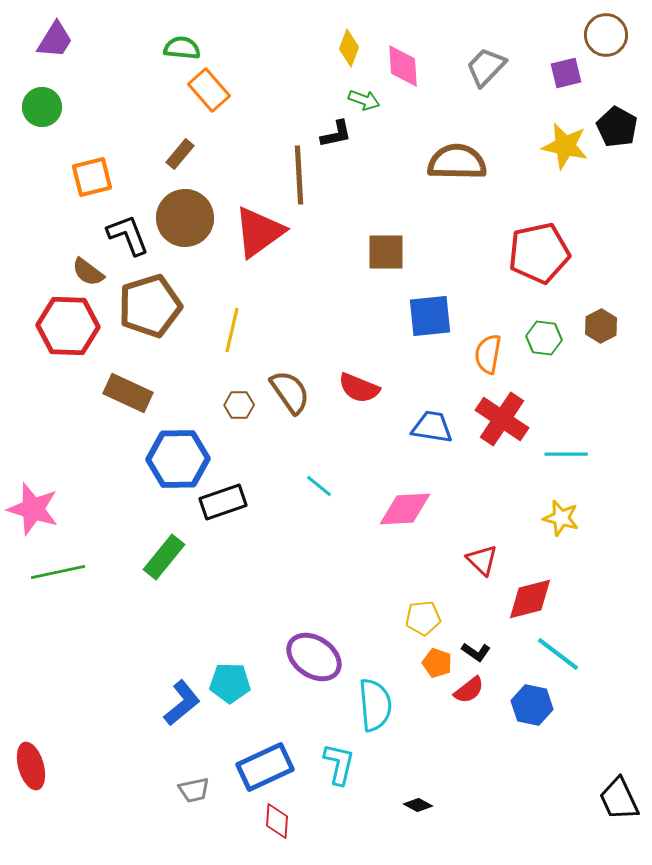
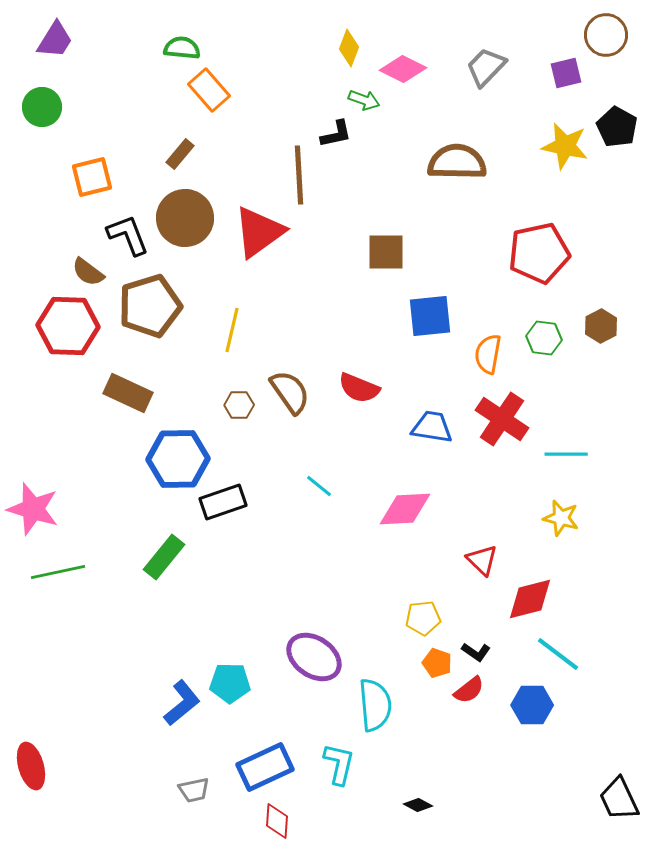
pink diamond at (403, 66): moved 3 px down; rotated 60 degrees counterclockwise
blue hexagon at (532, 705): rotated 12 degrees counterclockwise
